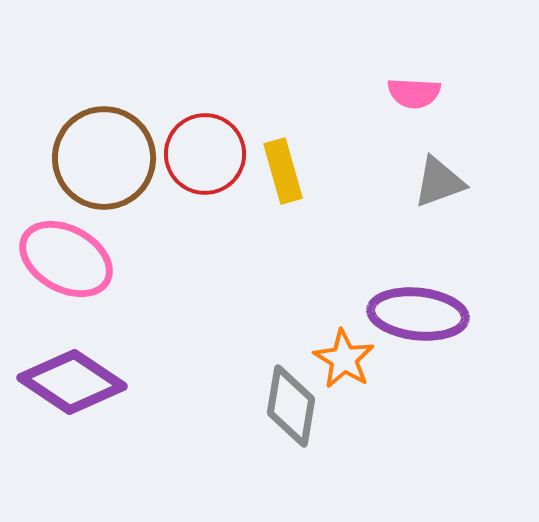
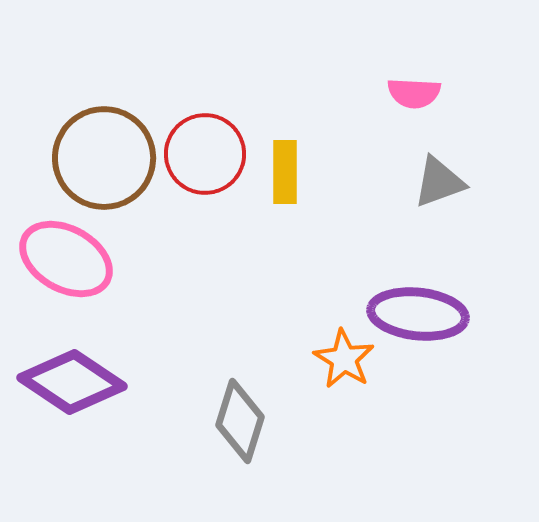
yellow rectangle: moved 2 px right, 1 px down; rotated 16 degrees clockwise
gray diamond: moved 51 px left, 15 px down; rotated 8 degrees clockwise
